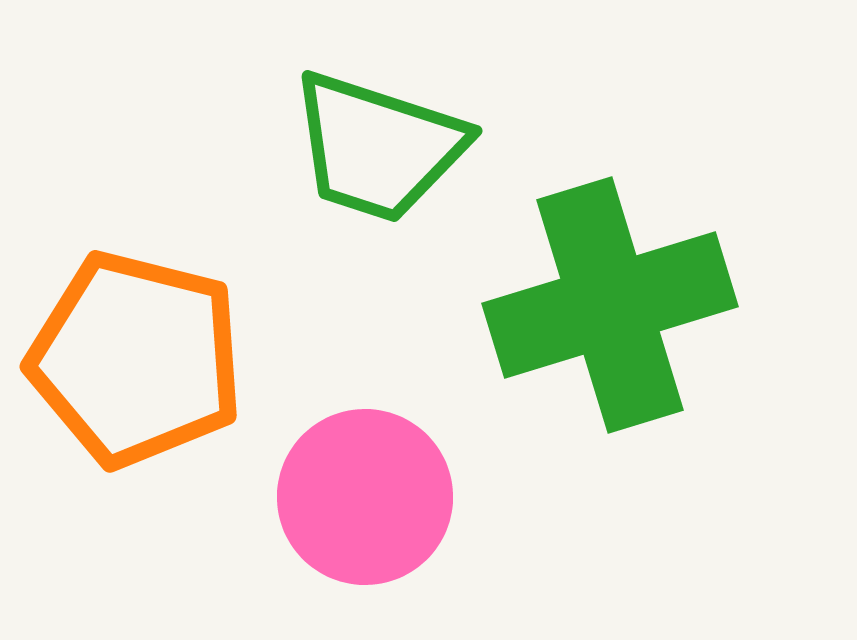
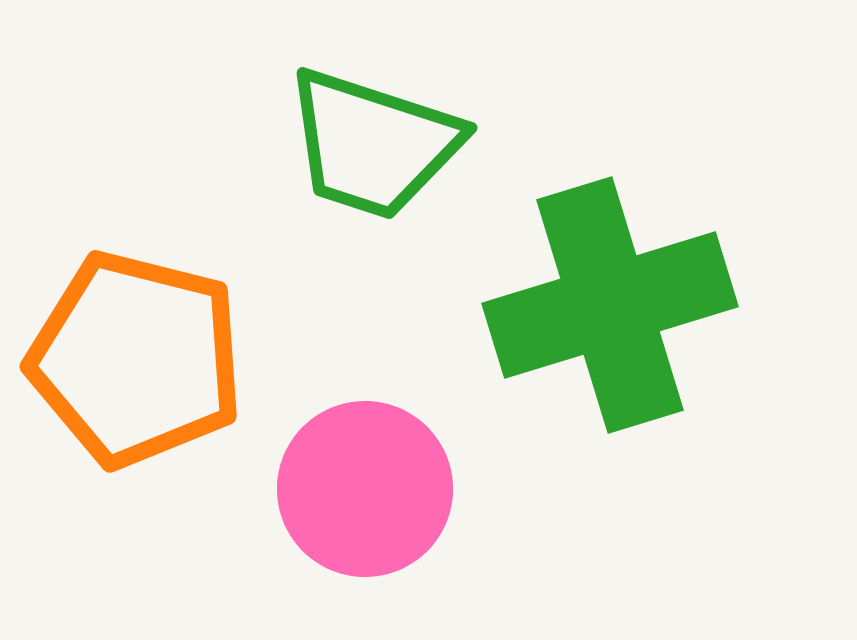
green trapezoid: moved 5 px left, 3 px up
pink circle: moved 8 px up
